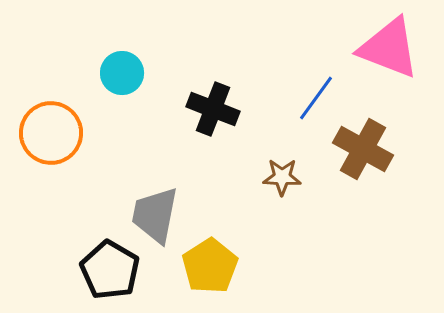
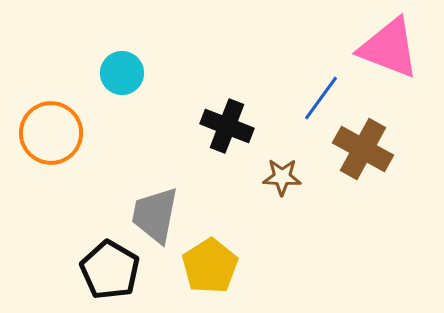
blue line: moved 5 px right
black cross: moved 14 px right, 17 px down
